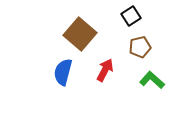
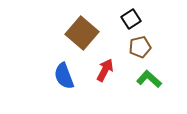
black square: moved 3 px down
brown square: moved 2 px right, 1 px up
blue semicircle: moved 1 px right, 4 px down; rotated 36 degrees counterclockwise
green L-shape: moved 3 px left, 1 px up
